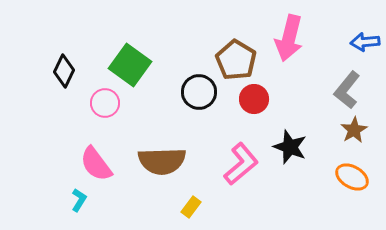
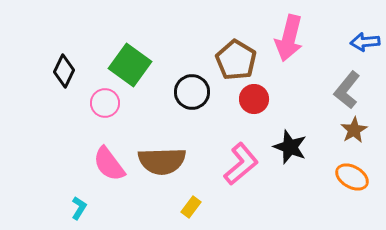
black circle: moved 7 px left
pink semicircle: moved 13 px right
cyan L-shape: moved 8 px down
